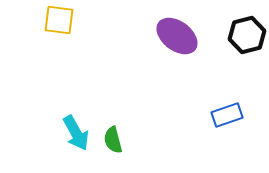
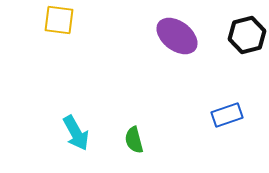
green semicircle: moved 21 px right
